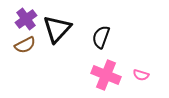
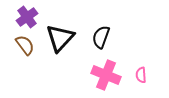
purple cross: moved 1 px right, 2 px up
black triangle: moved 3 px right, 9 px down
brown semicircle: rotated 100 degrees counterclockwise
pink semicircle: rotated 70 degrees clockwise
